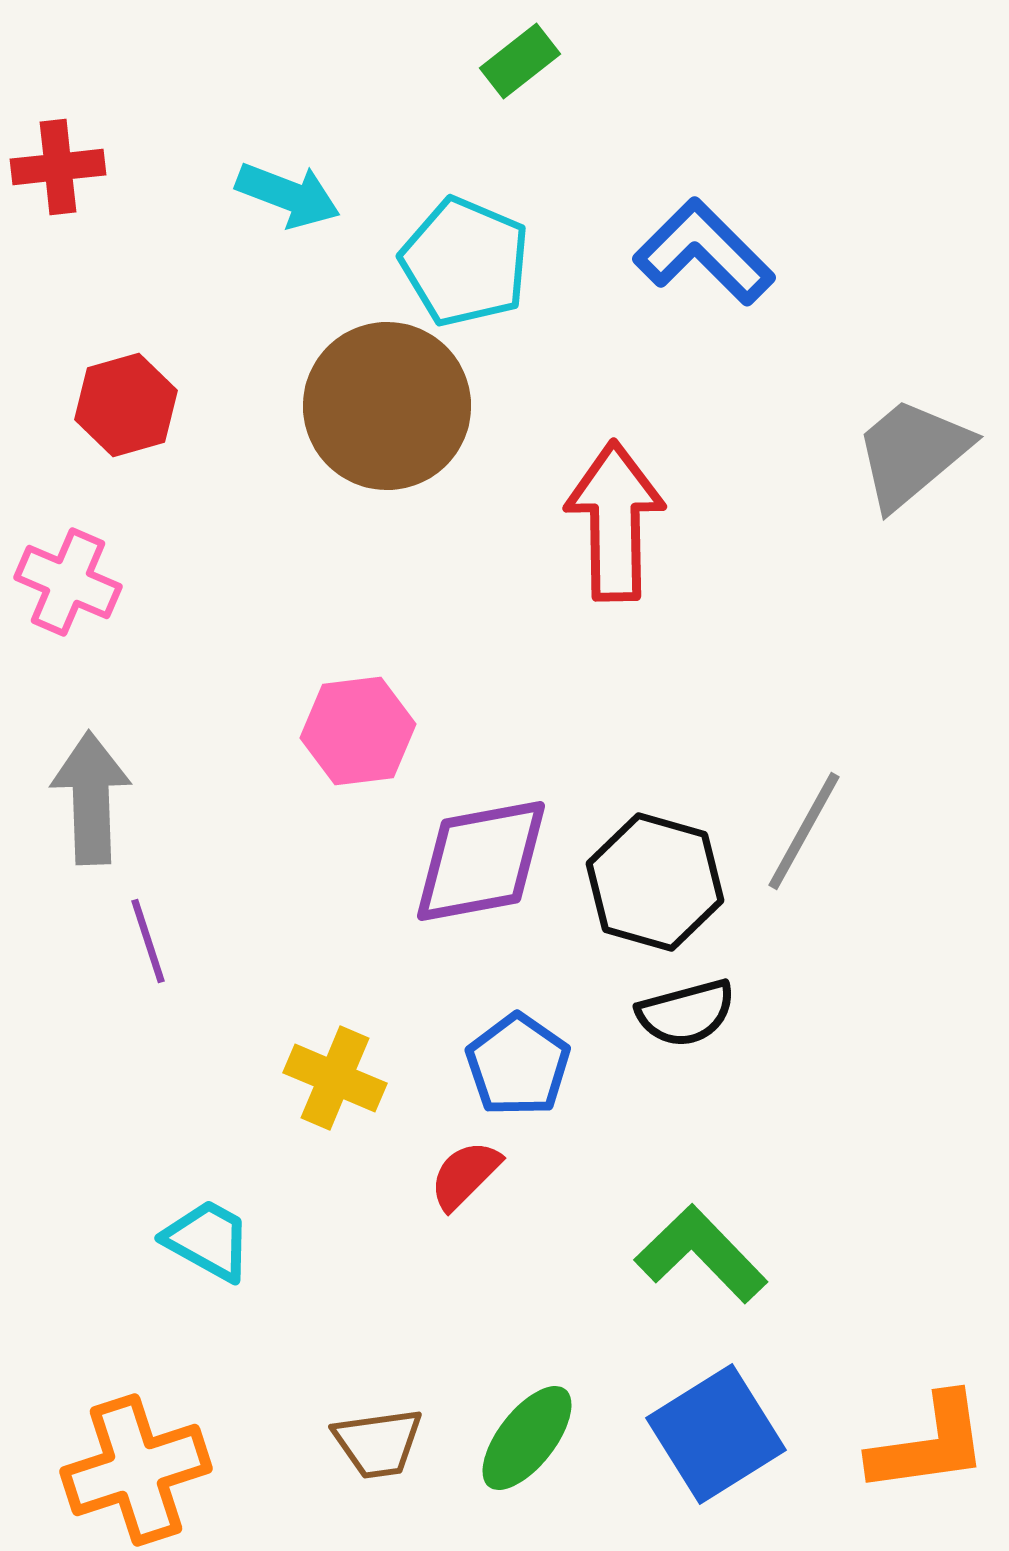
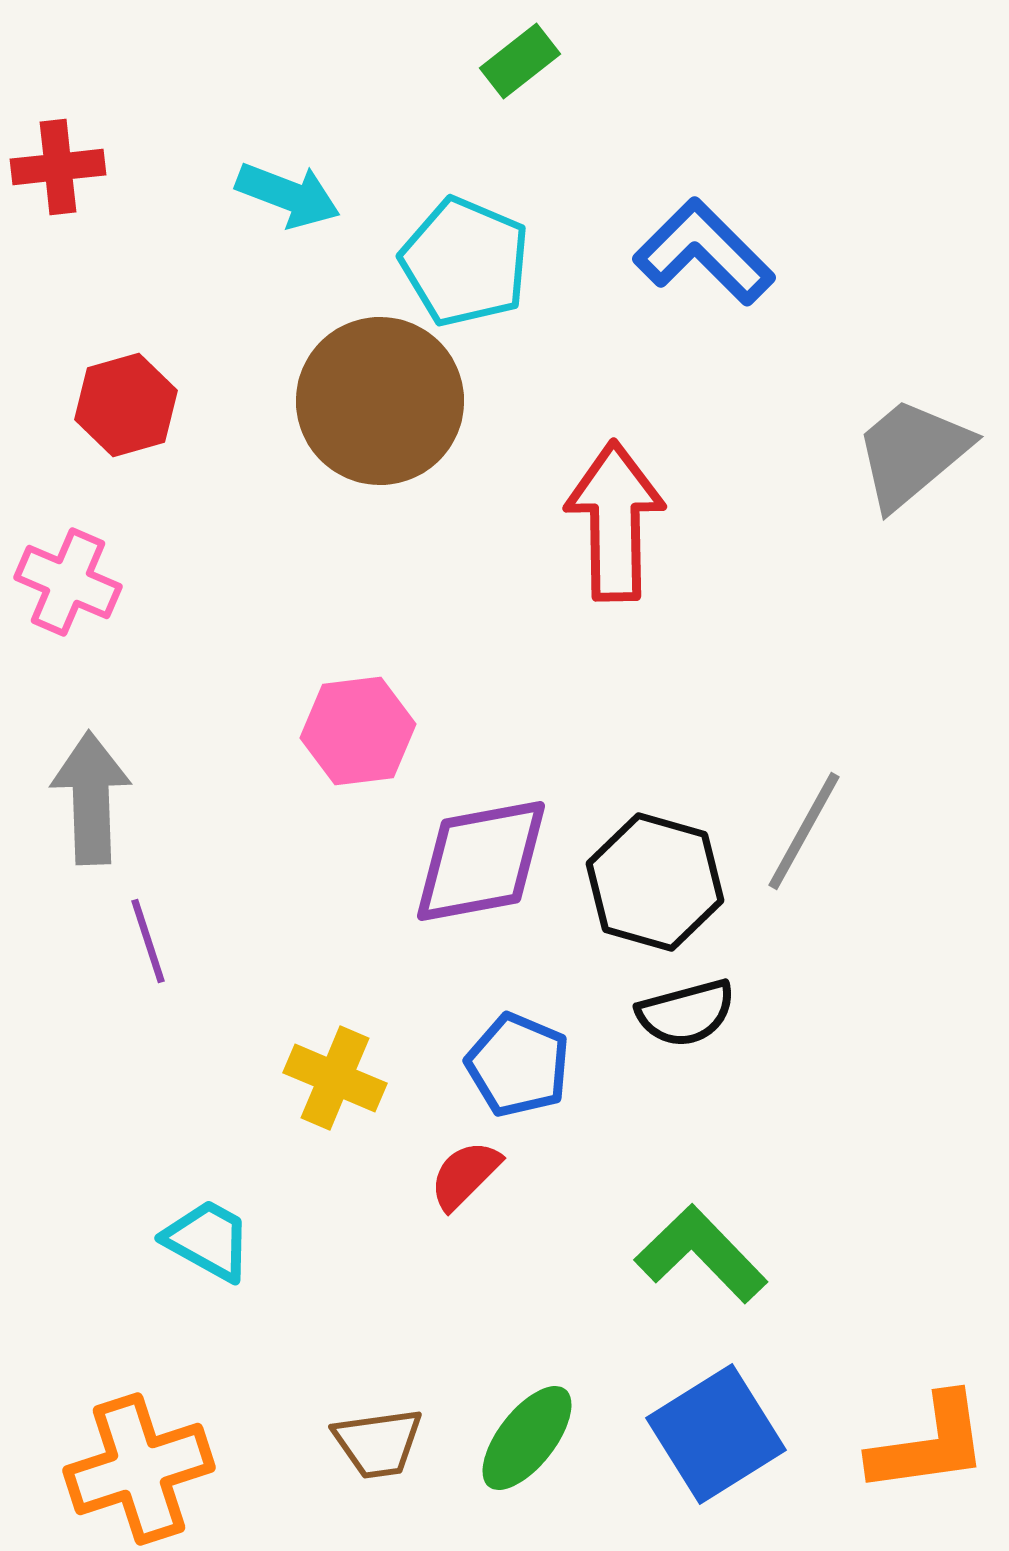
brown circle: moved 7 px left, 5 px up
blue pentagon: rotated 12 degrees counterclockwise
orange cross: moved 3 px right, 1 px up
